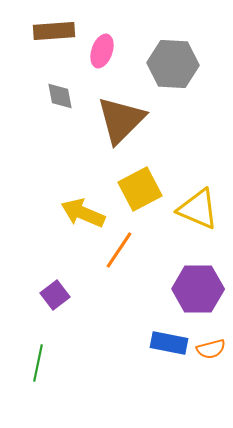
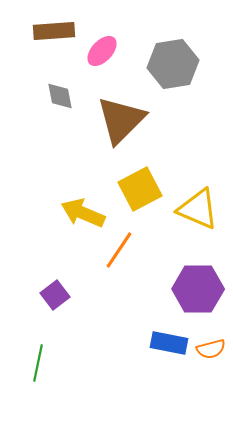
pink ellipse: rotated 24 degrees clockwise
gray hexagon: rotated 12 degrees counterclockwise
